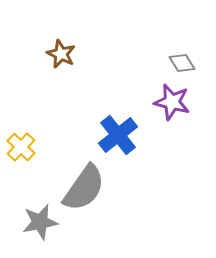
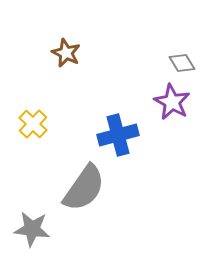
brown star: moved 5 px right, 1 px up
purple star: rotated 15 degrees clockwise
blue cross: rotated 24 degrees clockwise
yellow cross: moved 12 px right, 23 px up
gray star: moved 8 px left, 7 px down; rotated 18 degrees clockwise
